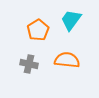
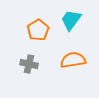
orange semicircle: moved 6 px right; rotated 15 degrees counterclockwise
